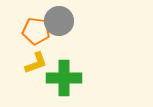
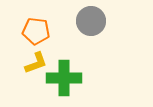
gray circle: moved 32 px right
